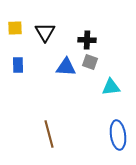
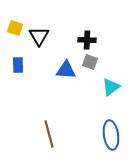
yellow square: rotated 21 degrees clockwise
black triangle: moved 6 px left, 4 px down
blue triangle: moved 3 px down
cyan triangle: rotated 30 degrees counterclockwise
blue ellipse: moved 7 px left
